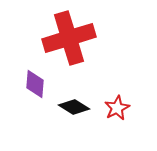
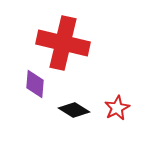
red cross: moved 6 px left, 5 px down; rotated 30 degrees clockwise
black diamond: moved 3 px down
